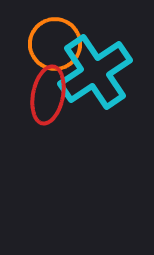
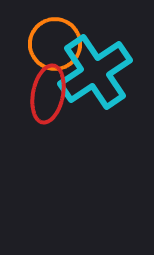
red ellipse: moved 1 px up
